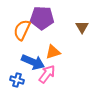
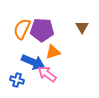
purple pentagon: moved 12 px down
orange semicircle: moved 1 px up
pink arrow: rotated 90 degrees counterclockwise
